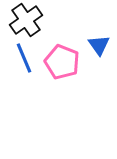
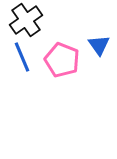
blue line: moved 2 px left, 1 px up
pink pentagon: moved 2 px up
